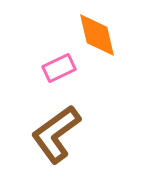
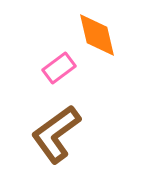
pink rectangle: rotated 12 degrees counterclockwise
